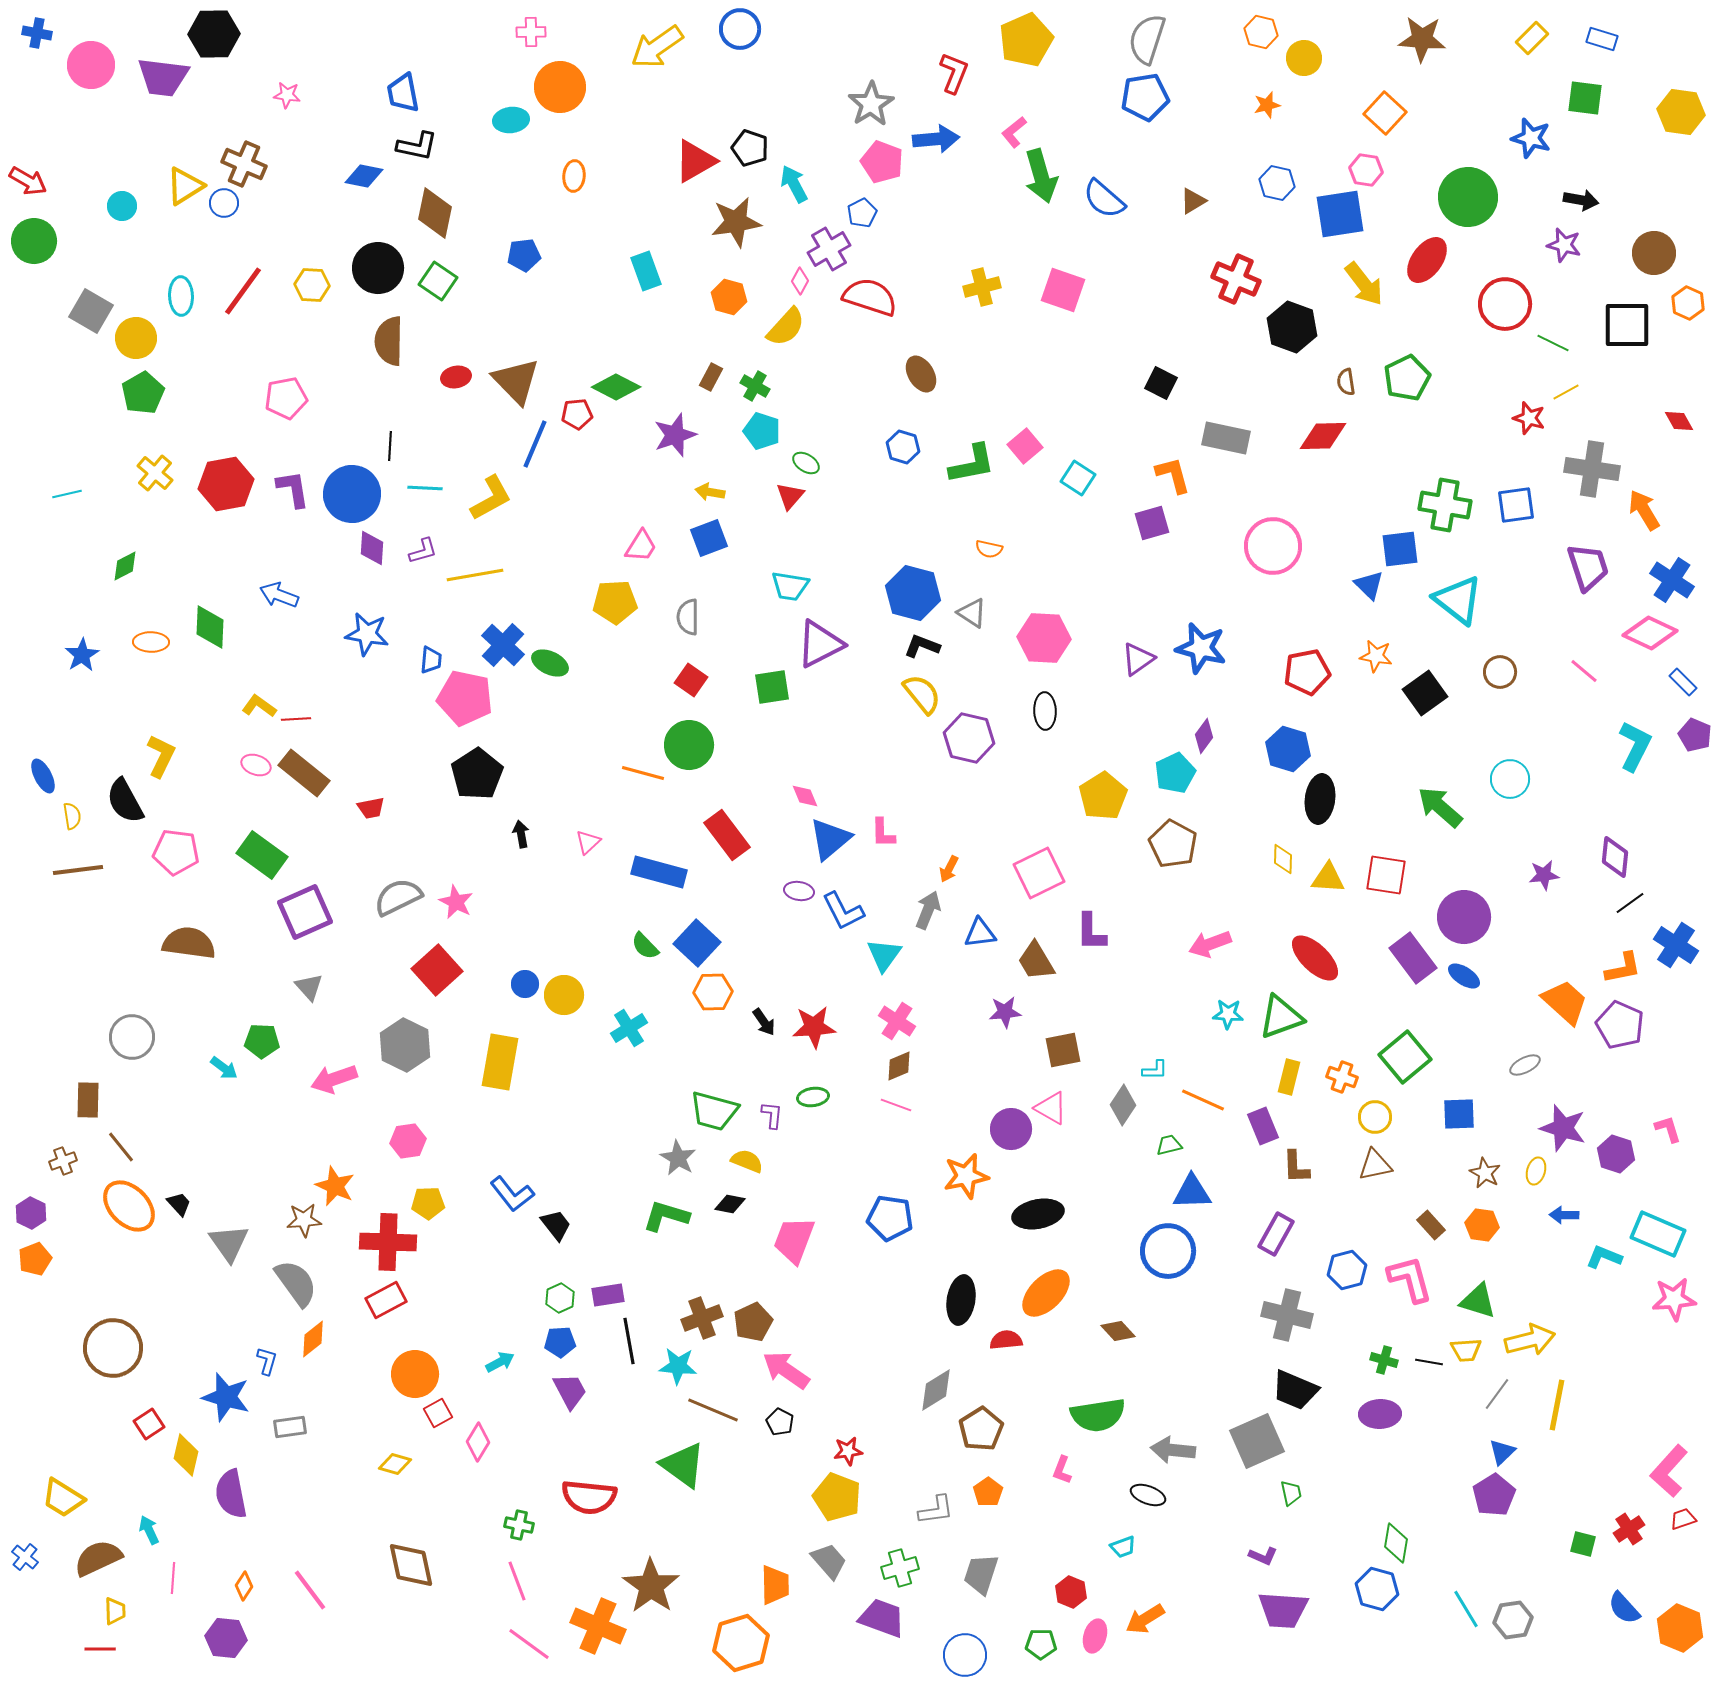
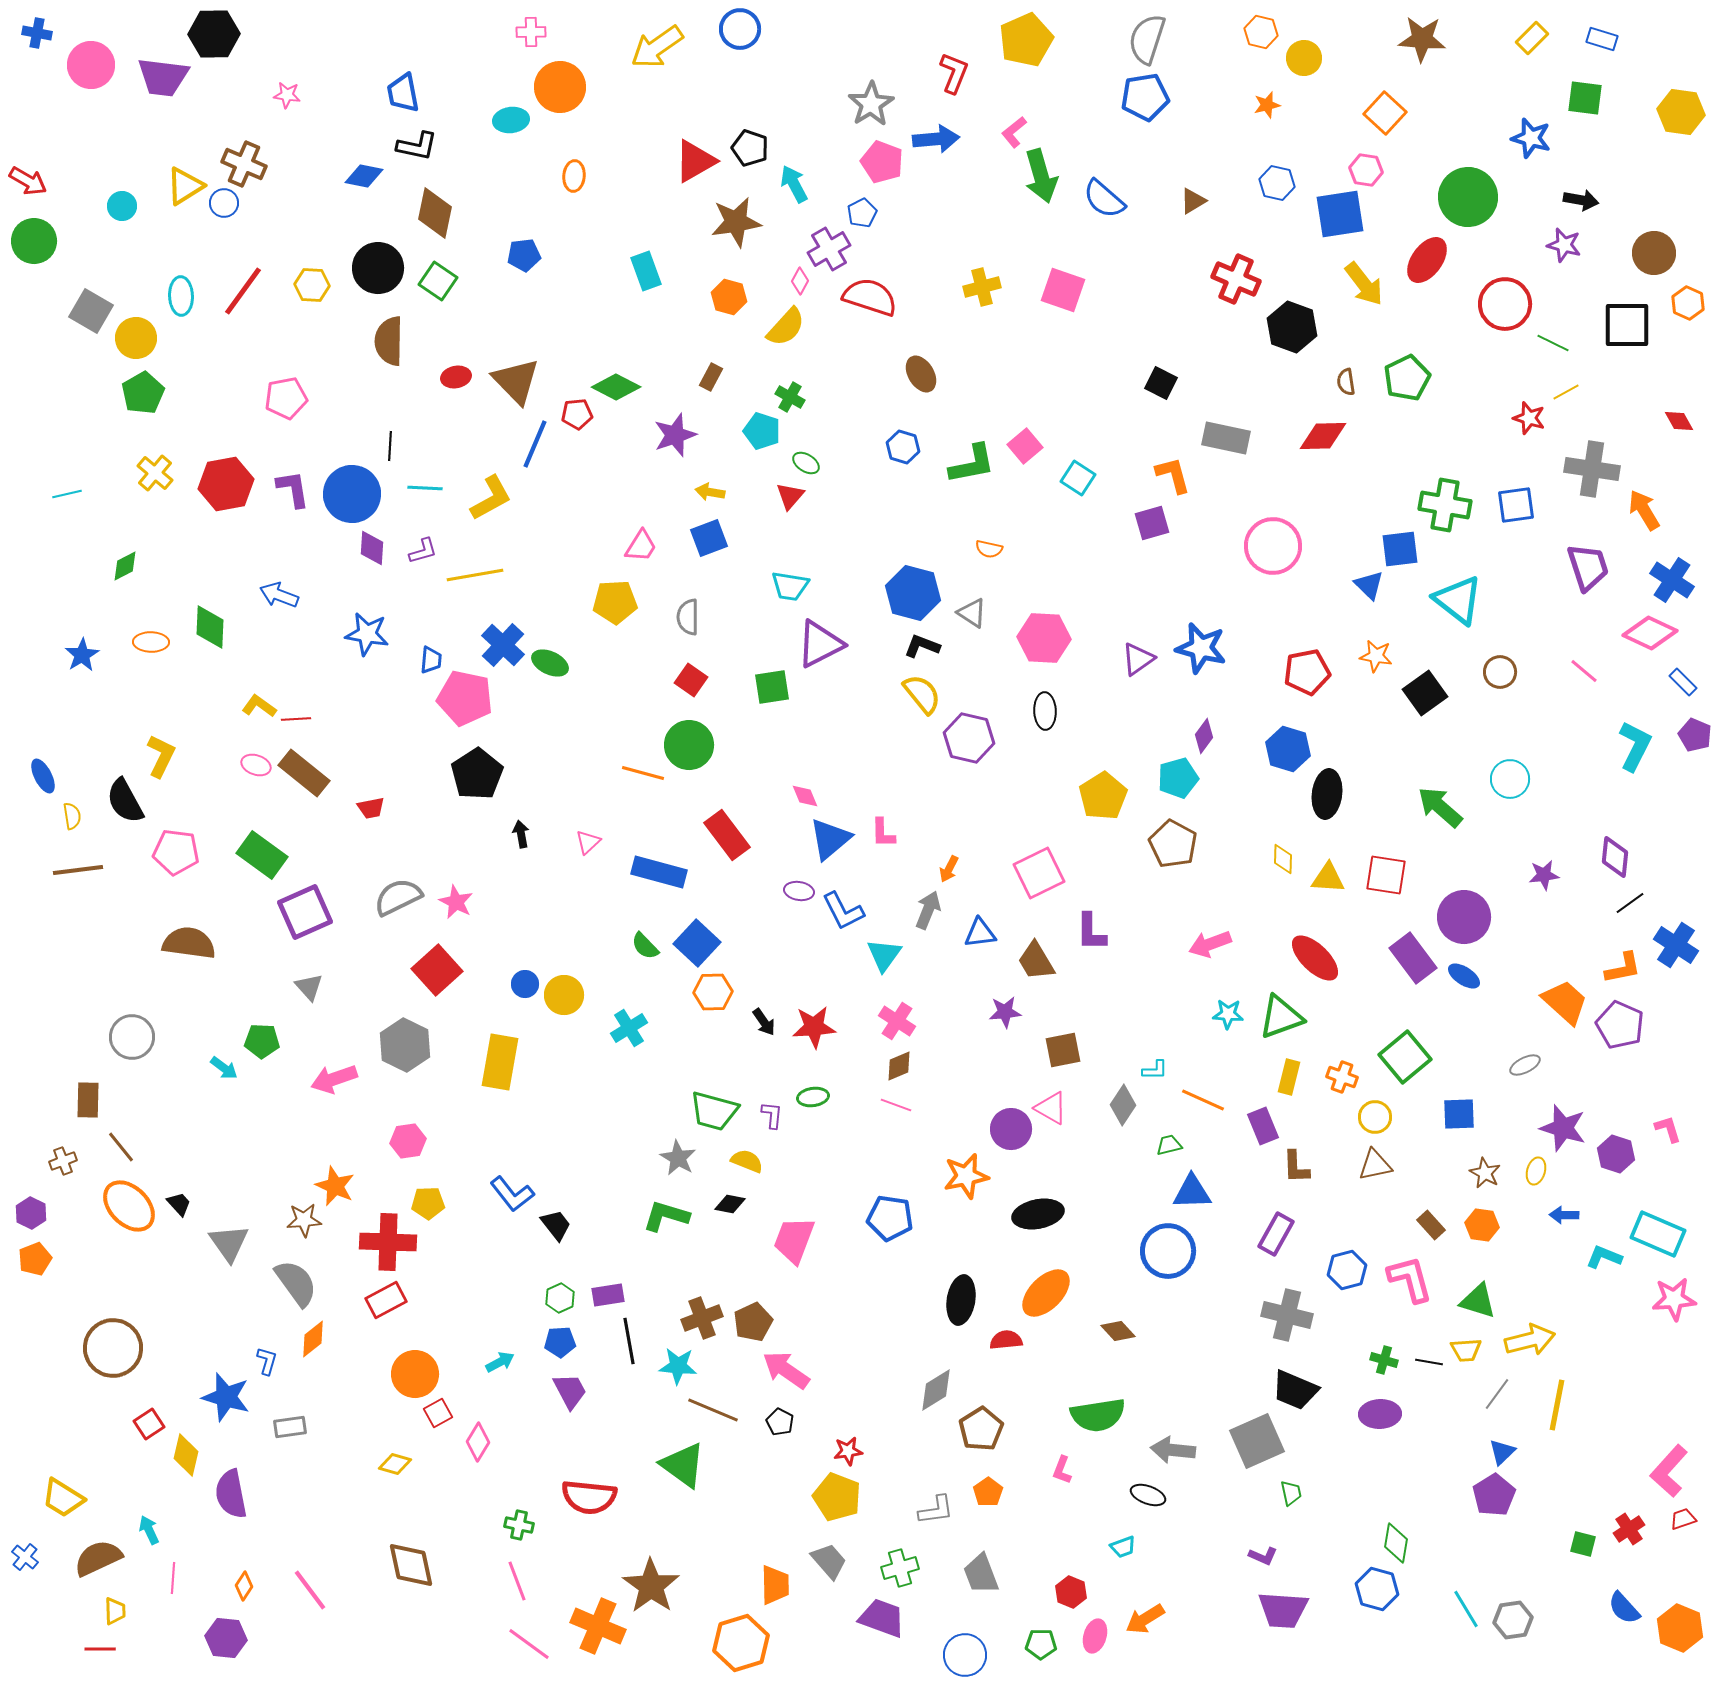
green cross at (755, 386): moved 35 px right, 11 px down
cyan pentagon at (1175, 773): moved 3 px right, 5 px down; rotated 9 degrees clockwise
black ellipse at (1320, 799): moved 7 px right, 5 px up
gray trapezoid at (981, 1574): rotated 39 degrees counterclockwise
